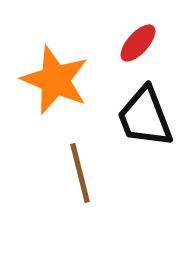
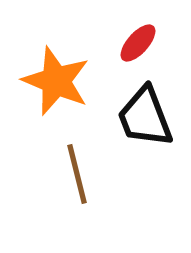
orange star: moved 1 px right, 1 px down
brown line: moved 3 px left, 1 px down
